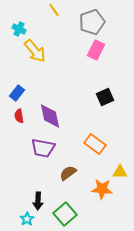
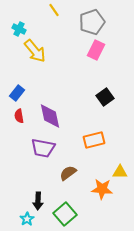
black square: rotated 12 degrees counterclockwise
orange rectangle: moved 1 px left, 4 px up; rotated 50 degrees counterclockwise
